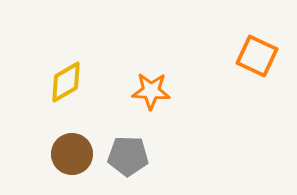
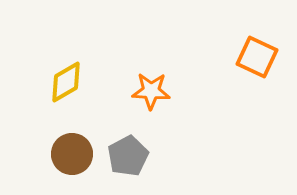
orange square: moved 1 px down
gray pentagon: rotated 30 degrees counterclockwise
